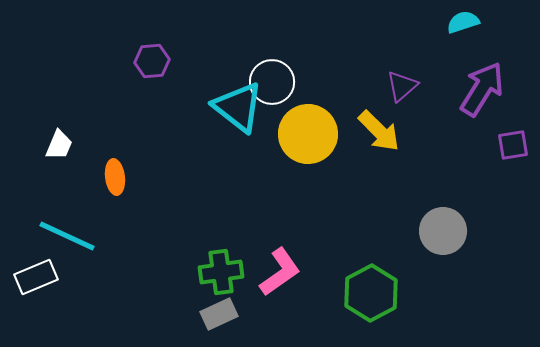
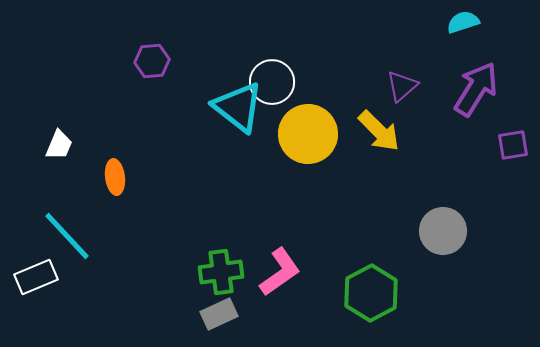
purple arrow: moved 6 px left
cyan line: rotated 22 degrees clockwise
